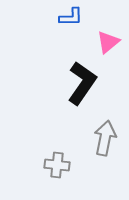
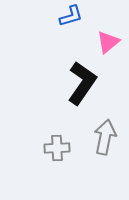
blue L-shape: moved 1 px up; rotated 15 degrees counterclockwise
gray arrow: moved 1 px up
gray cross: moved 17 px up; rotated 10 degrees counterclockwise
